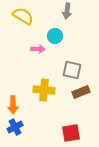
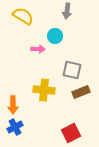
red square: rotated 18 degrees counterclockwise
